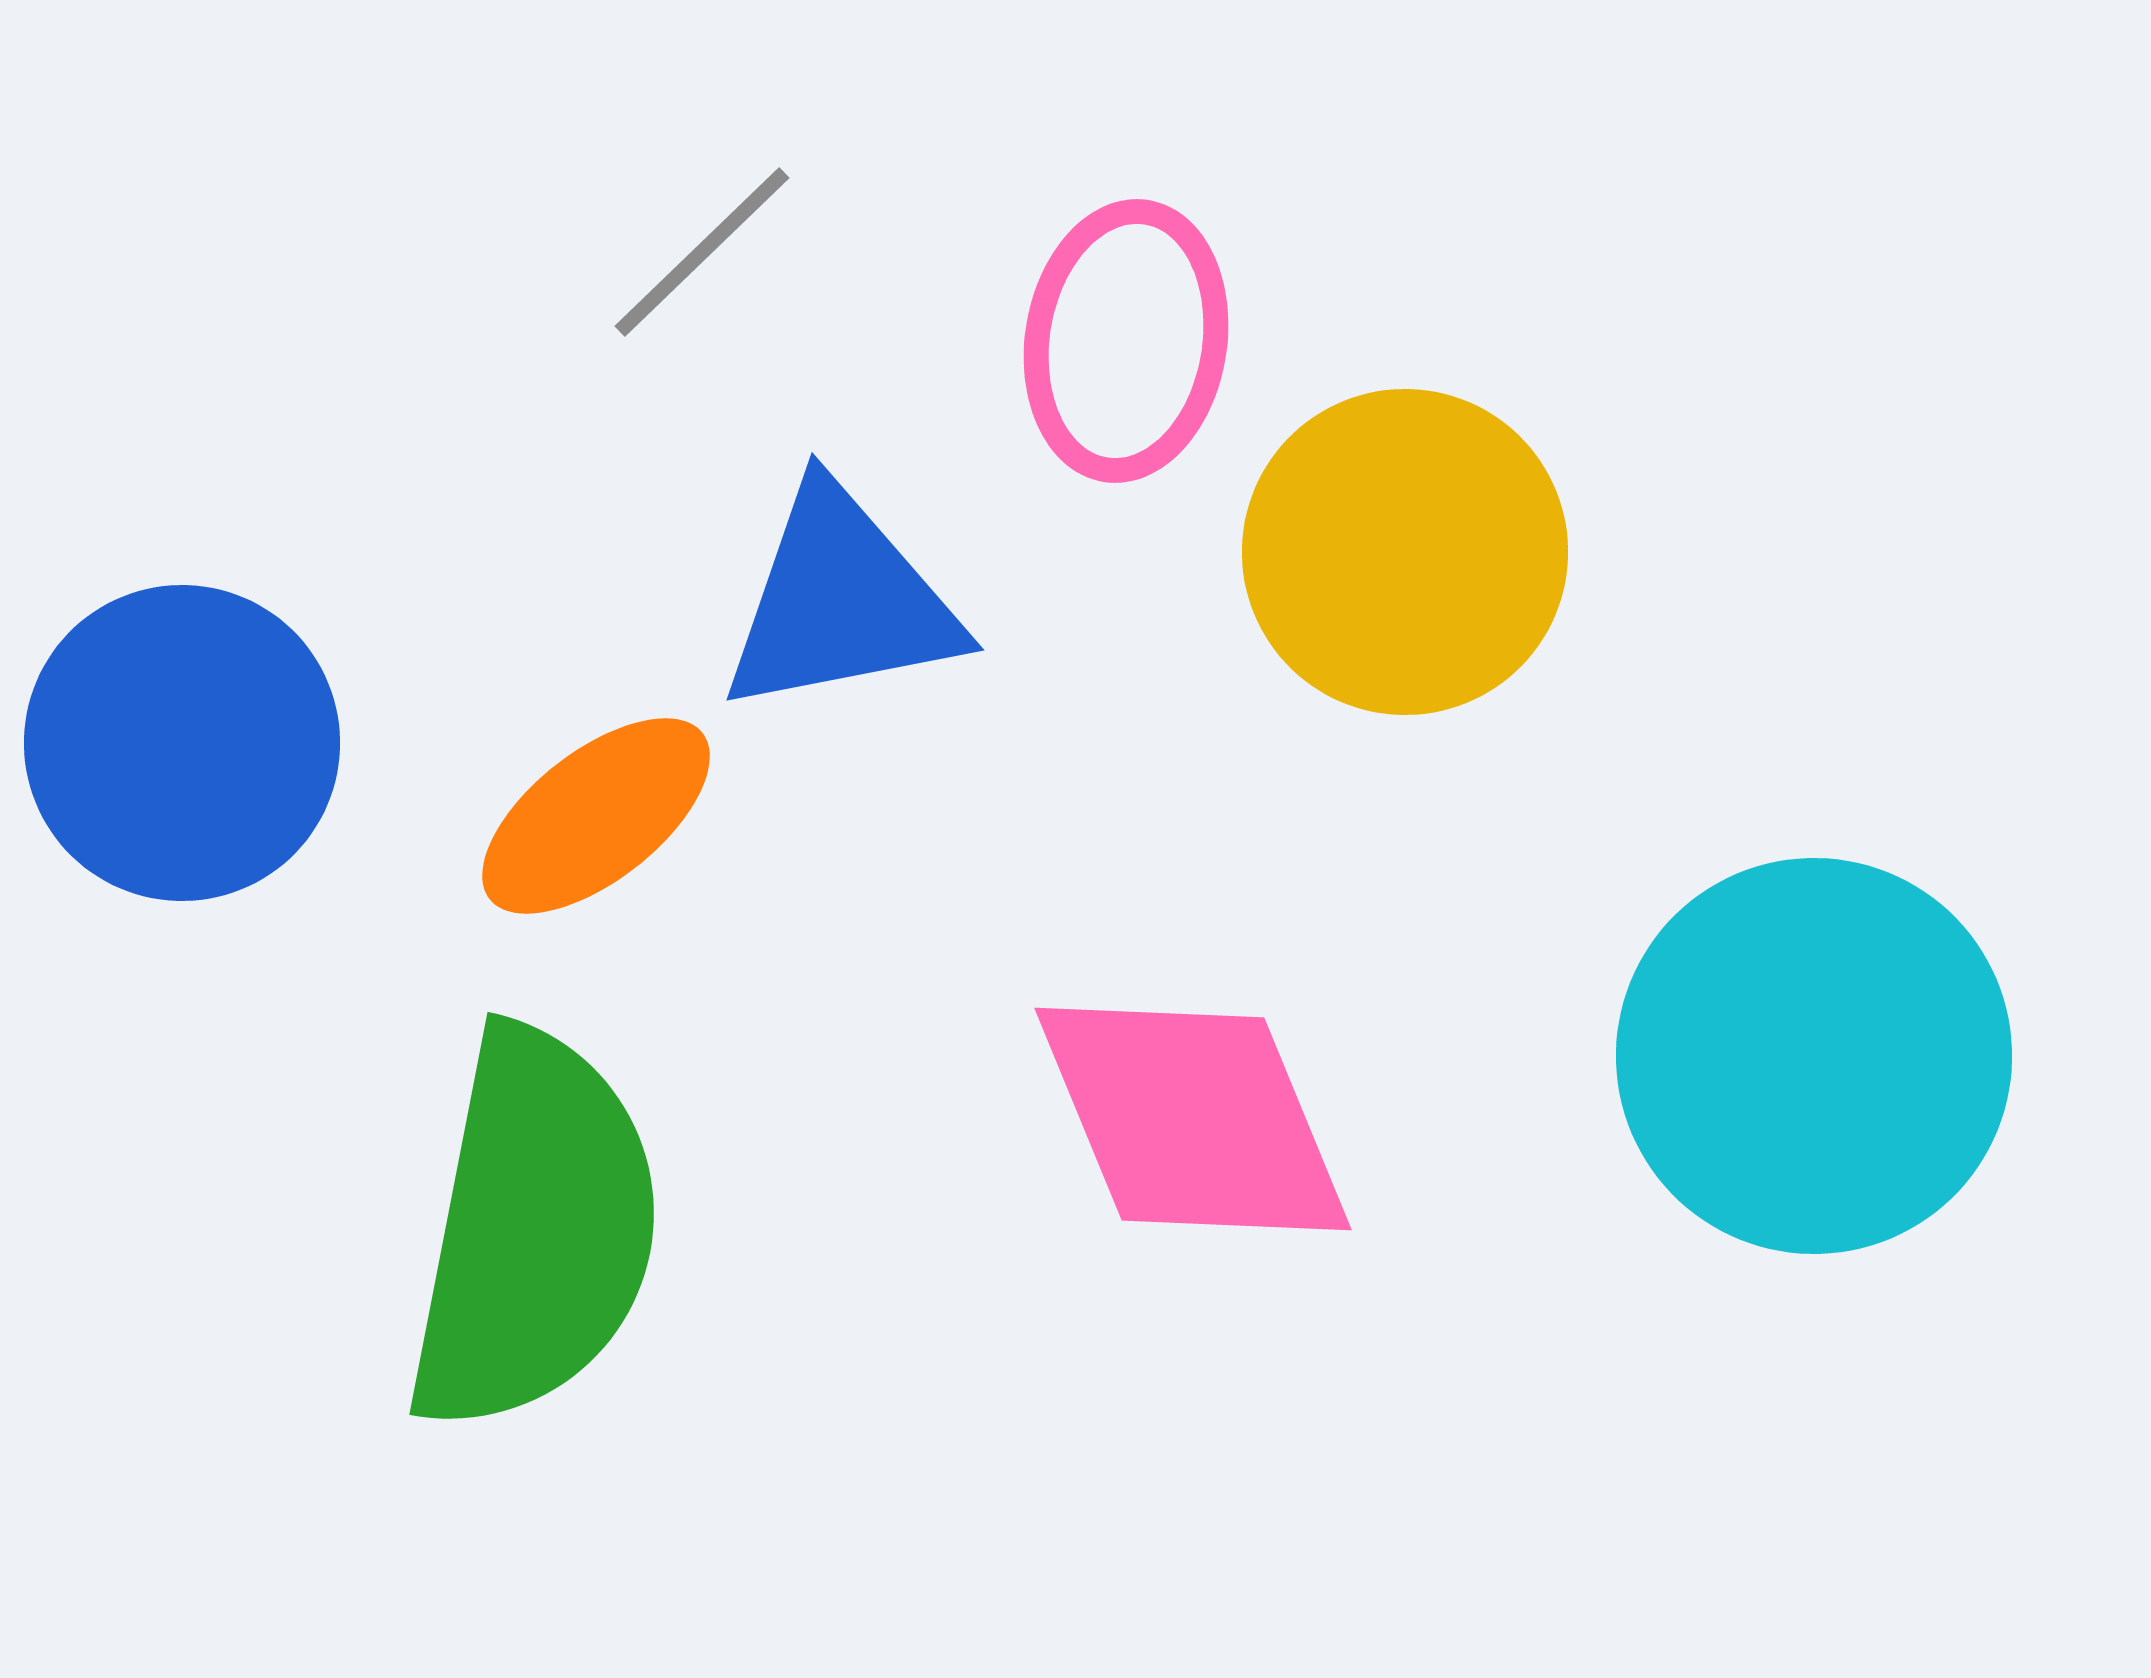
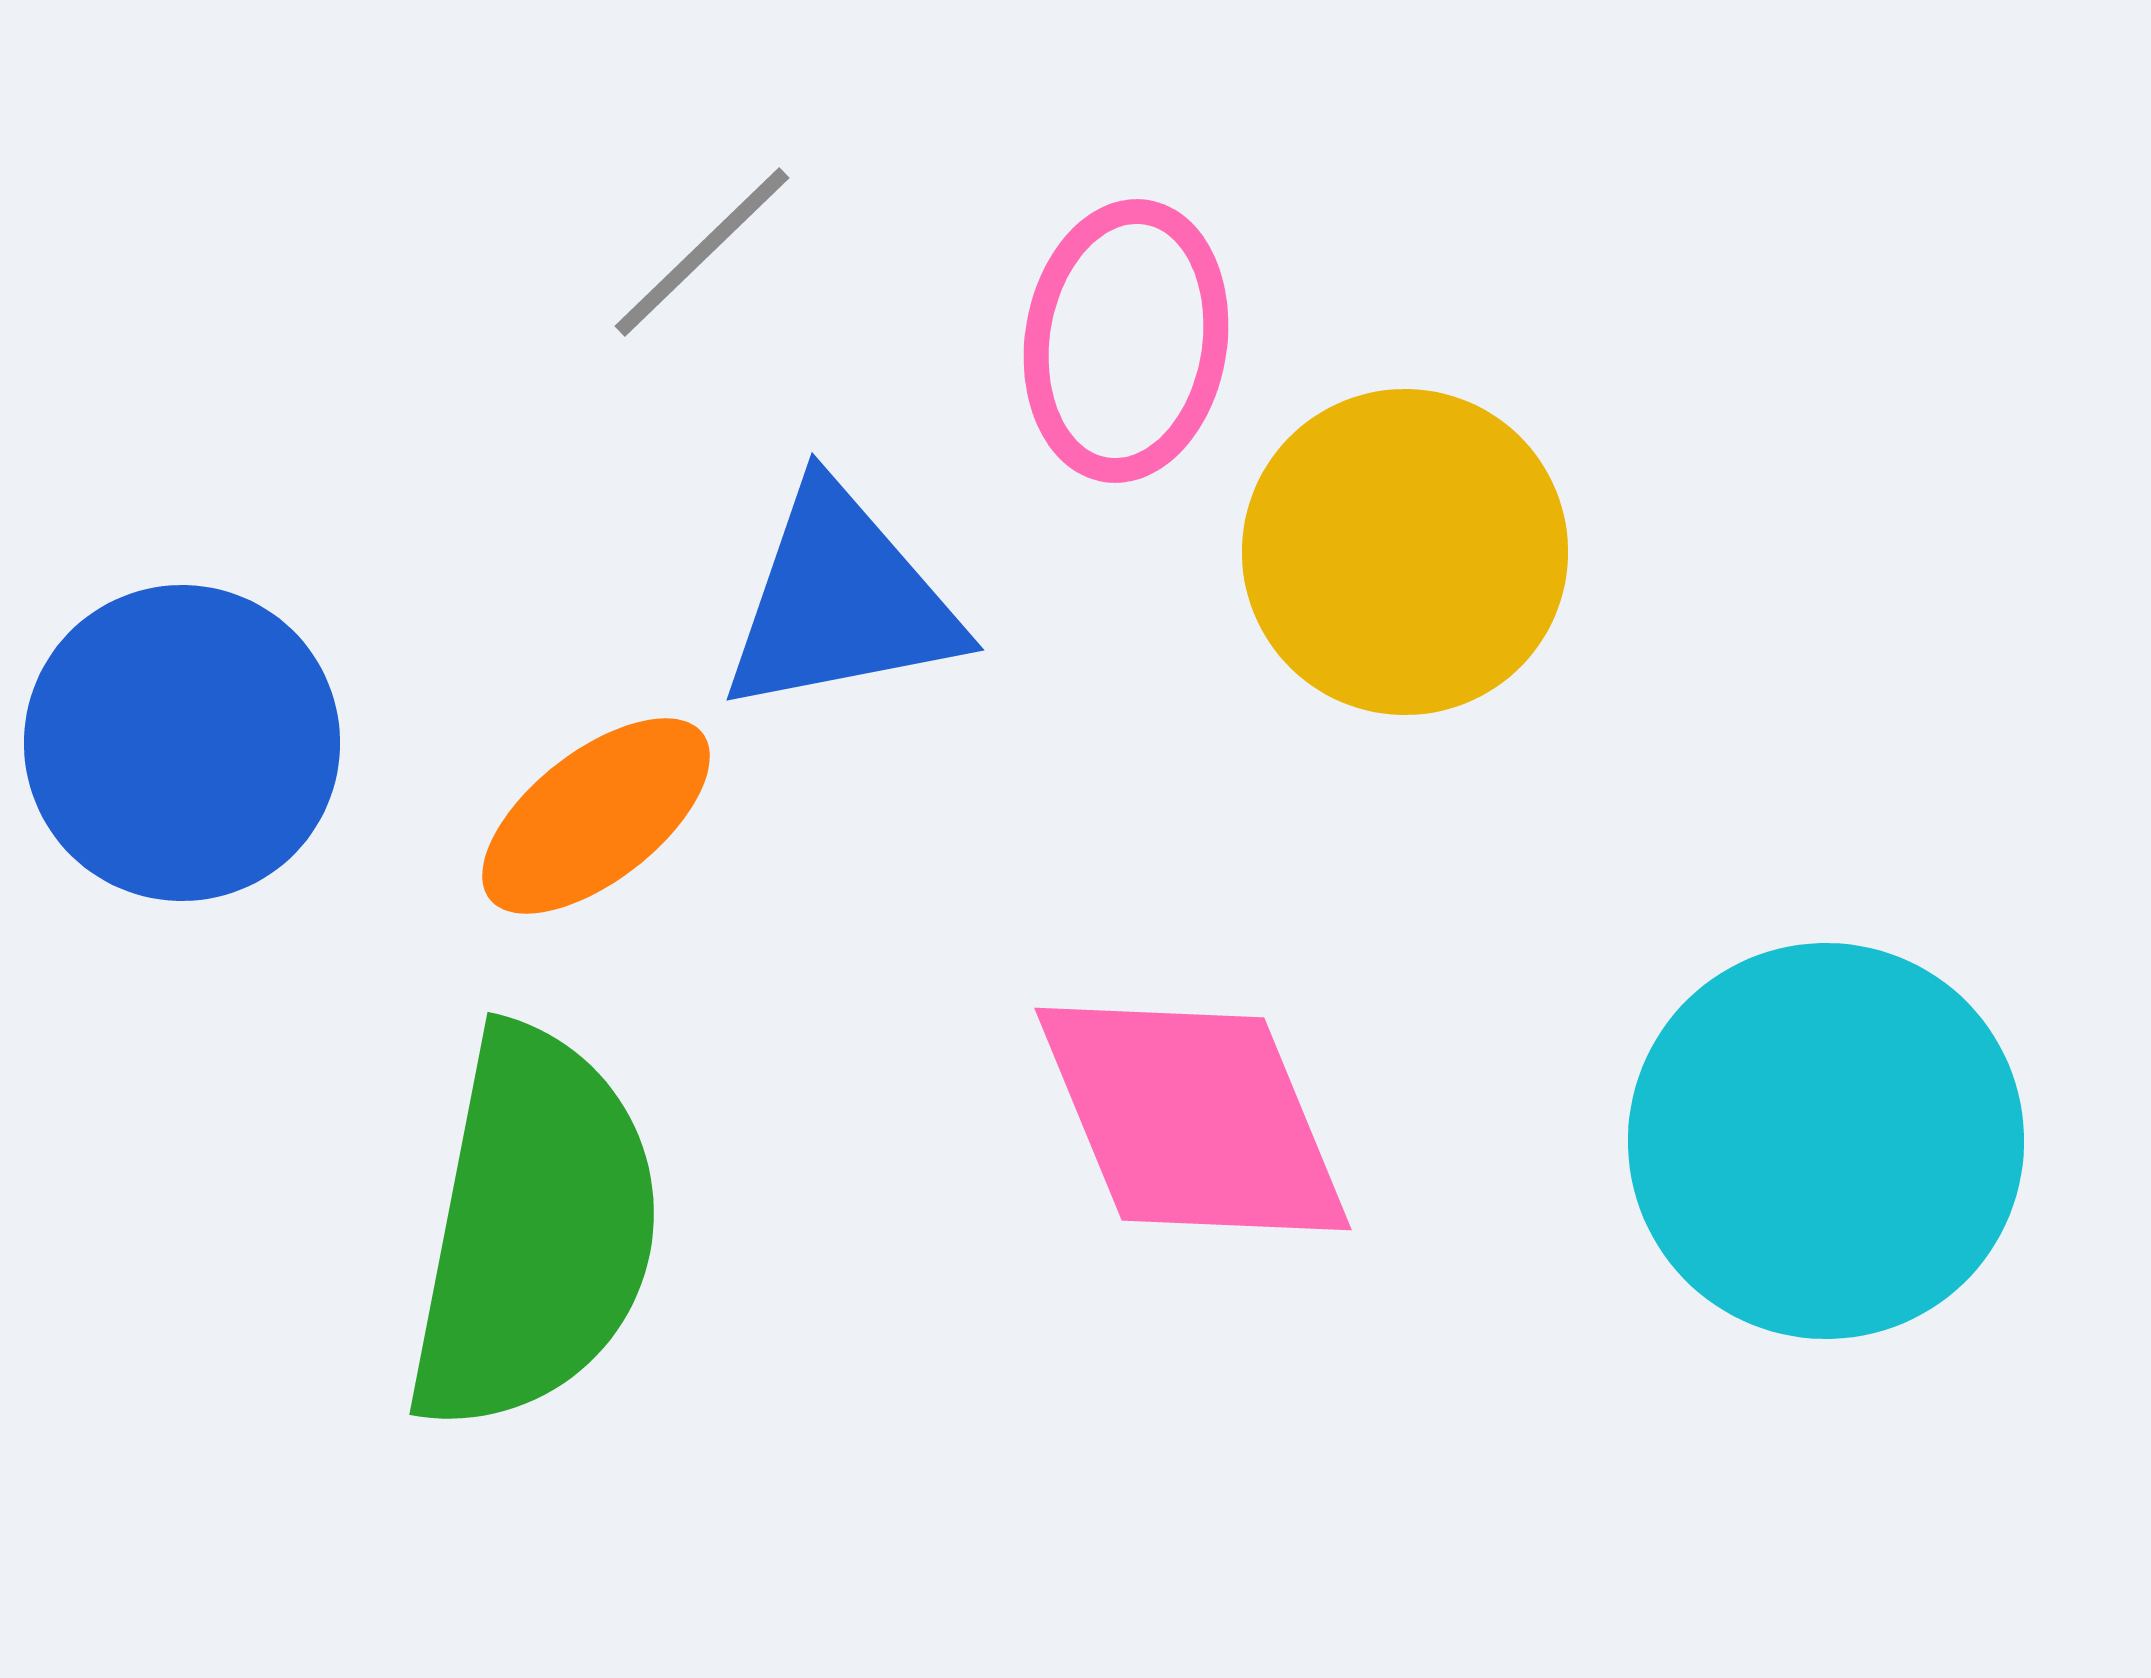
cyan circle: moved 12 px right, 85 px down
